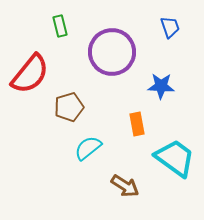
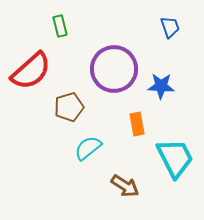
purple circle: moved 2 px right, 17 px down
red semicircle: moved 1 px right, 3 px up; rotated 9 degrees clockwise
cyan trapezoid: rotated 27 degrees clockwise
